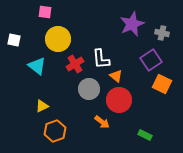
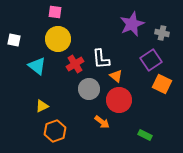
pink square: moved 10 px right
